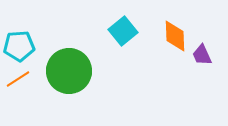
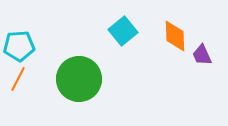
green circle: moved 10 px right, 8 px down
orange line: rotated 30 degrees counterclockwise
